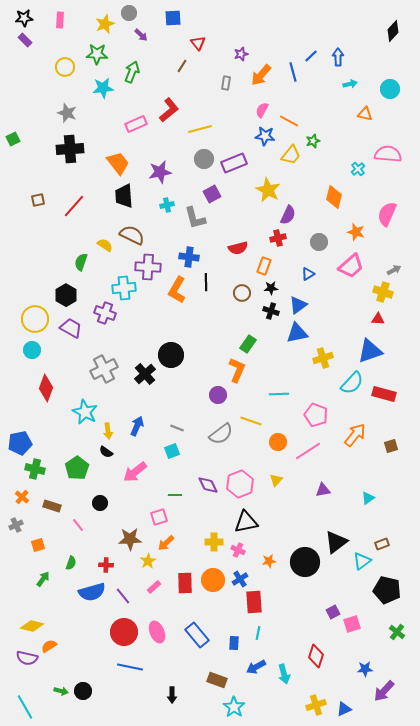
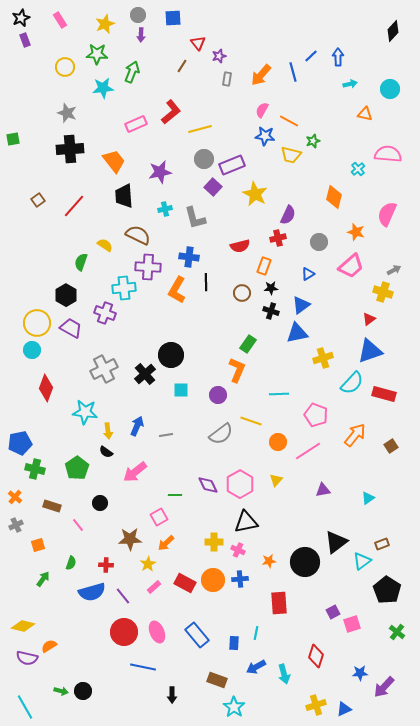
gray circle at (129, 13): moved 9 px right, 2 px down
black star at (24, 18): moved 3 px left; rotated 18 degrees counterclockwise
pink rectangle at (60, 20): rotated 35 degrees counterclockwise
purple arrow at (141, 35): rotated 48 degrees clockwise
purple rectangle at (25, 40): rotated 24 degrees clockwise
purple star at (241, 54): moved 22 px left, 2 px down
gray rectangle at (226, 83): moved 1 px right, 4 px up
red L-shape at (169, 110): moved 2 px right, 2 px down
green square at (13, 139): rotated 16 degrees clockwise
yellow trapezoid at (291, 155): rotated 65 degrees clockwise
orange trapezoid at (118, 163): moved 4 px left, 2 px up
purple rectangle at (234, 163): moved 2 px left, 2 px down
yellow star at (268, 190): moved 13 px left, 4 px down
purple square at (212, 194): moved 1 px right, 7 px up; rotated 18 degrees counterclockwise
brown square at (38, 200): rotated 24 degrees counterclockwise
cyan cross at (167, 205): moved 2 px left, 4 px down
brown semicircle at (132, 235): moved 6 px right
red semicircle at (238, 248): moved 2 px right, 2 px up
blue triangle at (298, 305): moved 3 px right
yellow circle at (35, 319): moved 2 px right, 4 px down
red triangle at (378, 319): moved 9 px left; rotated 40 degrees counterclockwise
cyan star at (85, 412): rotated 20 degrees counterclockwise
gray line at (177, 428): moved 11 px left, 7 px down; rotated 32 degrees counterclockwise
brown square at (391, 446): rotated 16 degrees counterclockwise
cyan square at (172, 451): moved 9 px right, 61 px up; rotated 21 degrees clockwise
pink hexagon at (240, 484): rotated 8 degrees counterclockwise
orange cross at (22, 497): moved 7 px left
pink square at (159, 517): rotated 12 degrees counterclockwise
yellow star at (148, 561): moved 3 px down
blue cross at (240, 579): rotated 28 degrees clockwise
red rectangle at (185, 583): rotated 60 degrees counterclockwise
black pentagon at (387, 590): rotated 20 degrees clockwise
red rectangle at (254, 602): moved 25 px right, 1 px down
yellow diamond at (32, 626): moved 9 px left
cyan line at (258, 633): moved 2 px left
blue line at (130, 667): moved 13 px right
blue star at (365, 669): moved 5 px left, 4 px down
purple arrow at (384, 691): moved 4 px up
